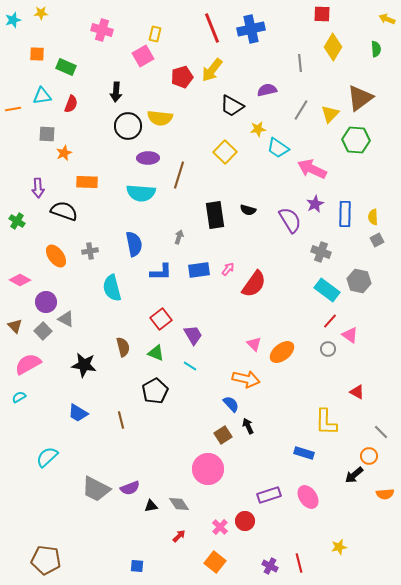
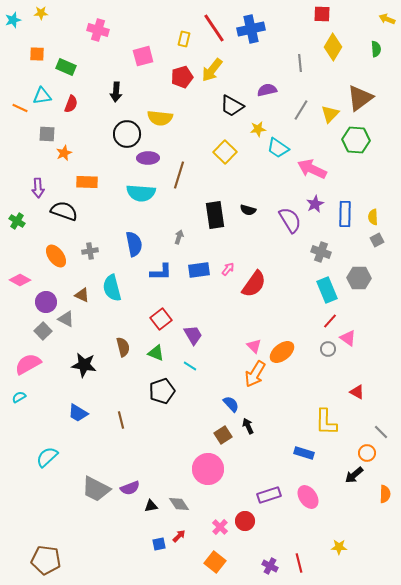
red line at (212, 28): moved 2 px right; rotated 12 degrees counterclockwise
pink cross at (102, 30): moved 4 px left
yellow rectangle at (155, 34): moved 29 px right, 5 px down
pink square at (143, 56): rotated 15 degrees clockwise
orange line at (13, 109): moved 7 px right, 1 px up; rotated 35 degrees clockwise
black circle at (128, 126): moved 1 px left, 8 px down
gray hexagon at (359, 281): moved 3 px up; rotated 10 degrees counterclockwise
cyan rectangle at (327, 290): rotated 30 degrees clockwise
brown triangle at (15, 326): moved 67 px right, 31 px up; rotated 21 degrees counterclockwise
pink triangle at (350, 335): moved 2 px left, 3 px down
pink triangle at (254, 344): moved 2 px down
orange arrow at (246, 379): moved 9 px right, 5 px up; rotated 108 degrees clockwise
black pentagon at (155, 391): moved 7 px right; rotated 10 degrees clockwise
orange circle at (369, 456): moved 2 px left, 3 px up
orange semicircle at (385, 494): rotated 84 degrees counterclockwise
yellow star at (339, 547): rotated 14 degrees clockwise
blue square at (137, 566): moved 22 px right, 22 px up; rotated 16 degrees counterclockwise
